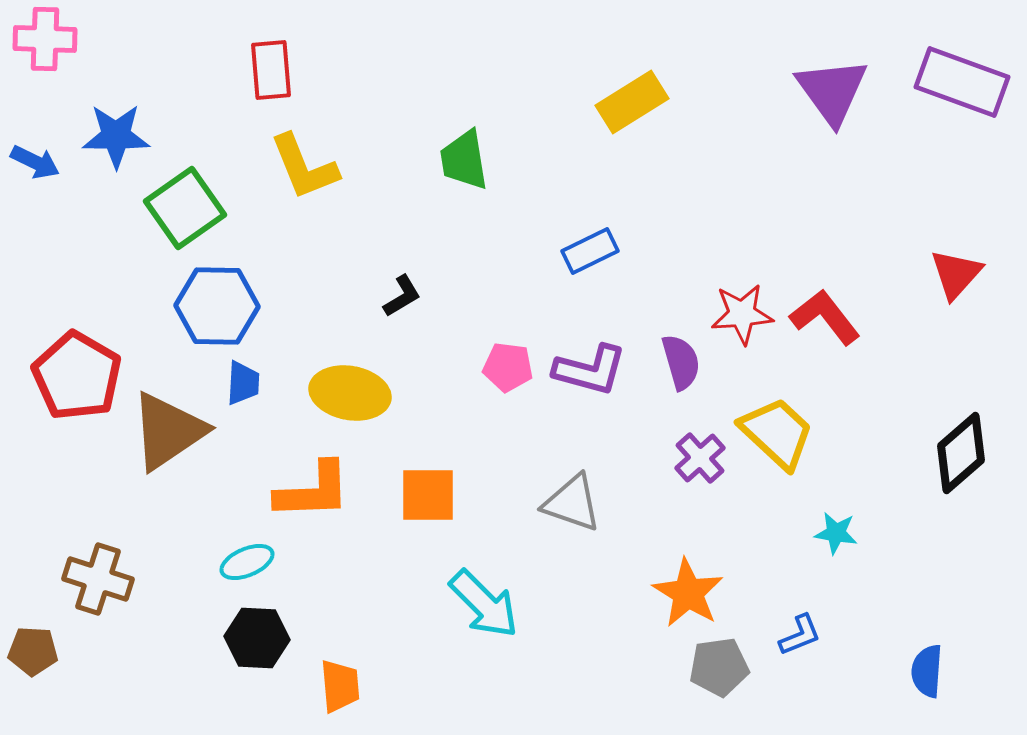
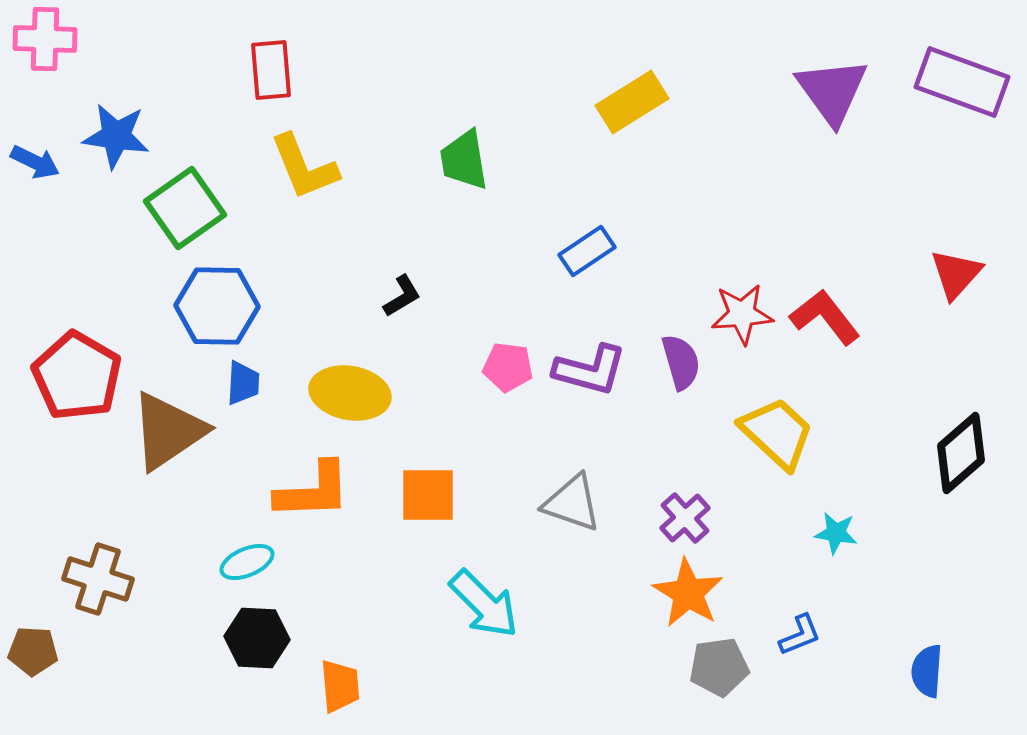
blue star: rotated 8 degrees clockwise
blue rectangle: moved 3 px left; rotated 8 degrees counterclockwise
purple cross: moved 15 px left, 60 px down
